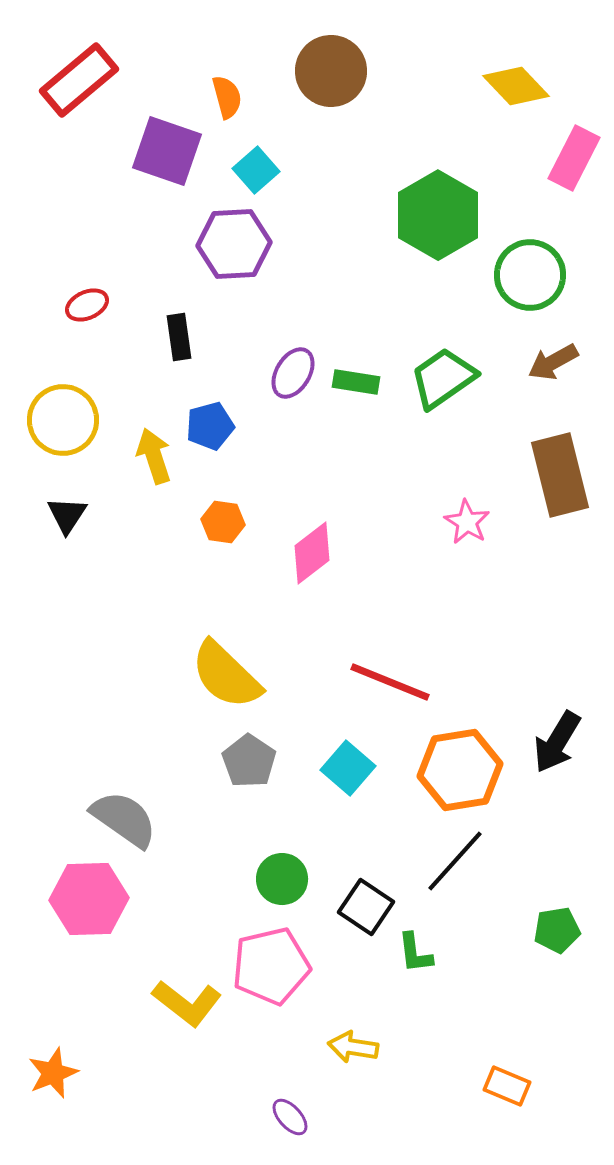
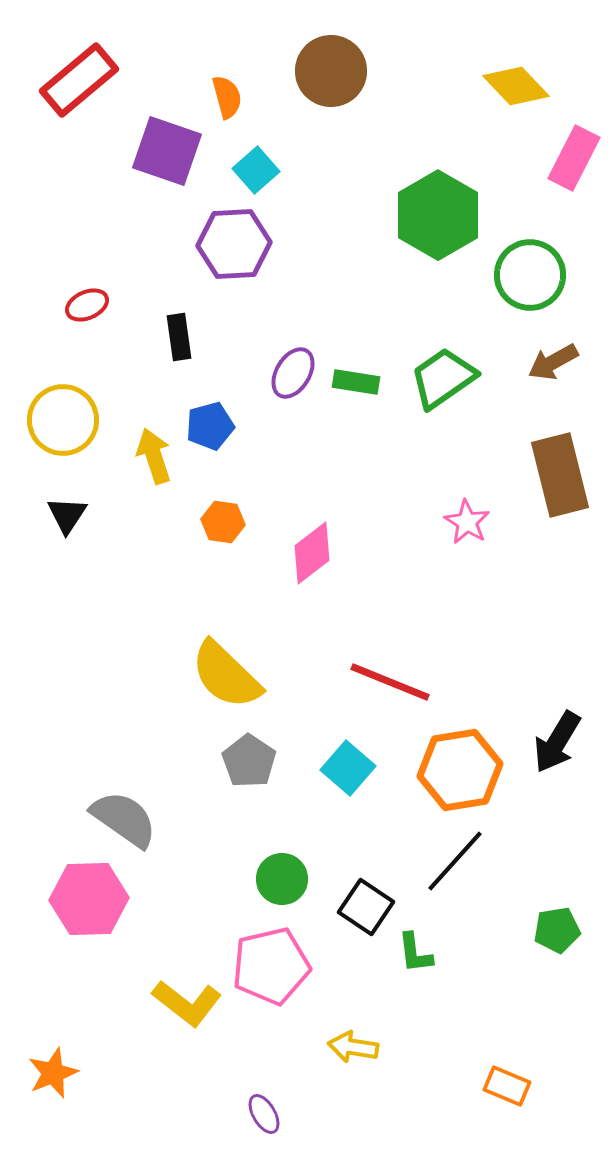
purple ellipse at (290, 1117): moved 26 px left, 3 px up; rotated 12 degrees clockwise
